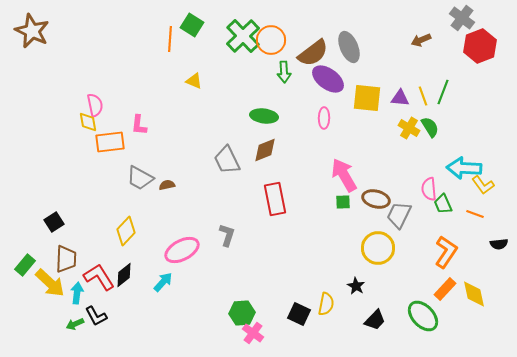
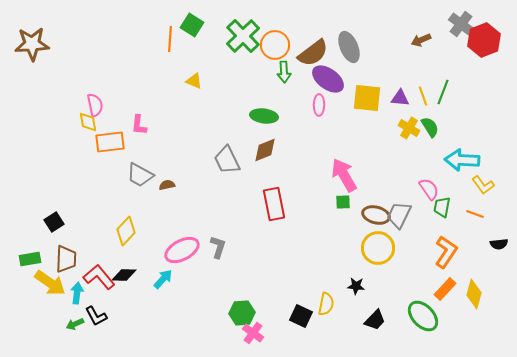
gray cross at (462, 18): moved 1 px left, 6 px down
brown star at (32, 31): moved 13 px down; rotated 28 degrees counterclockwise
orange circle at (271, 40): moved 4 px right, 5 px down
red hexagon at (480, 46): moved 4 px right, 6 px up
pink ellipse at (324, 118): moved 5 px left, 13 px up
cyan arrow at (464, 168): moved 2 px left, 8 px up
gray trapezoid at (140, 178): moved 3 px up
pink semicircle at (429, 189): rotated 150 degrees clockwise
red rectangle at (275, 199): moved 1 px left, 5 px down
brown ellipse at (376, 199): moved 16 px down
green trapezoid at (443, 204): moved 1 px left, 3 px down; rotated 35 degrees clockwise
gray L-shape at (227, 235): moved 9 px left, 12 px down
green rectangle at (25, 265): moved 5 px right, 6 px up; rotated 40 degrees clockwise
black diamond at (124, 275): rotated 40 degrees clockwise
red L-shape at (99, 277): rotated 8 degrees counterclockwise
cyan arrow at (163, 282): moved 3 px up
yellow arrow at (50, 283): rotated 8 degrees counterclockwise
black star at (356, 286): rotated 24 degrees counterclockwise
yellow diamond at (474, 294): rotated 28 degrees clockwise
black square at (299, 314): moved 2 px right, 2 px down
